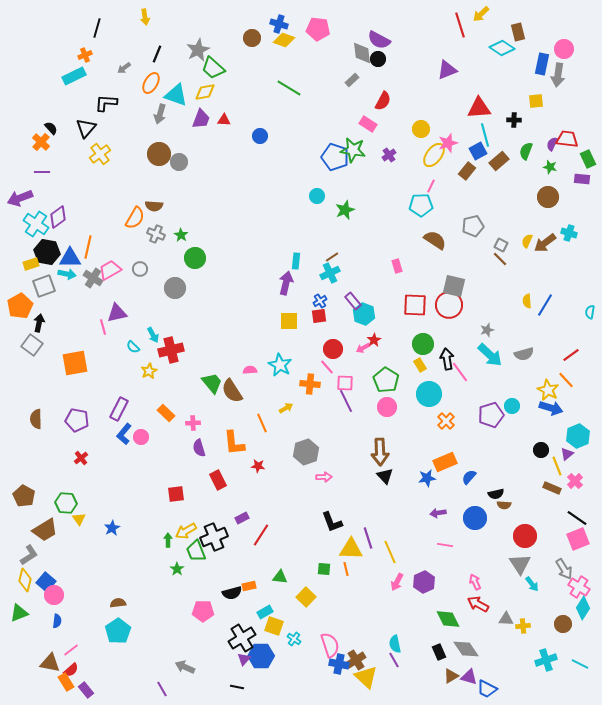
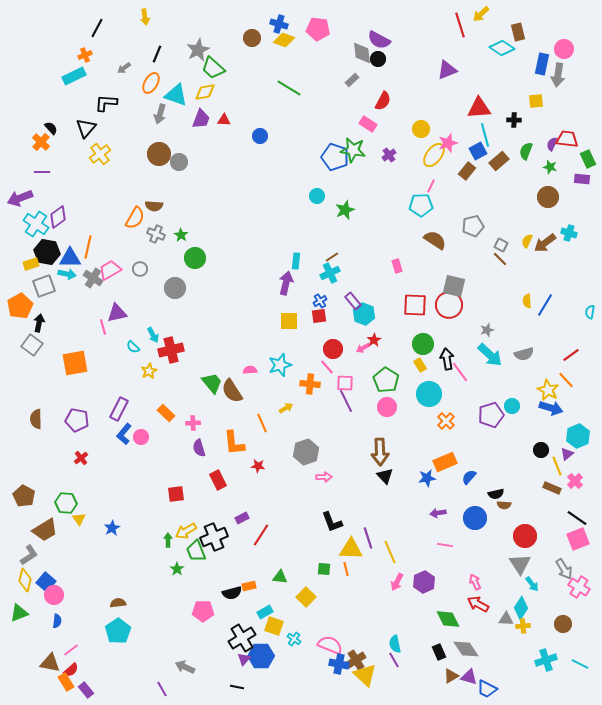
black line at (97, 28): rotated 12 degrees clockwise
cyan star at (280, 365): rotated 25 degrees clockwise
cyan diamond at (583, 608): moved 62 px left
pink semicircle at (330, 645): rotated 50 degrees counterclockwise
yellow triangle at (366, 677): moved 1 px left, 2 px up
